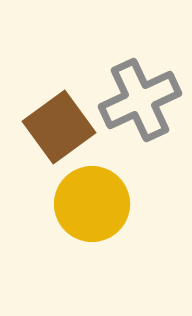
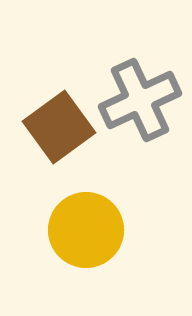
yellow circle: moved 6 px left, 26 px down
